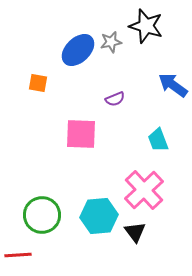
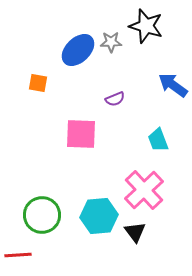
gray star: rotated 10 degrees clockwise
